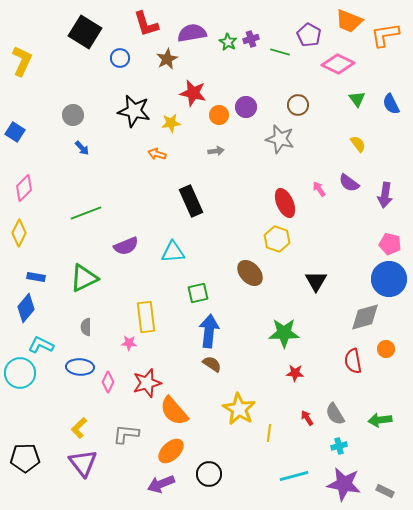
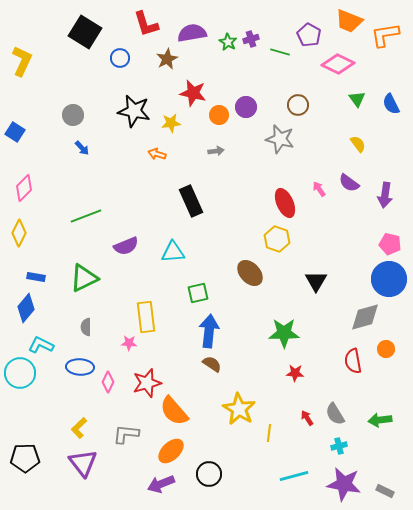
green line at (86, 213): moved 3 px down
